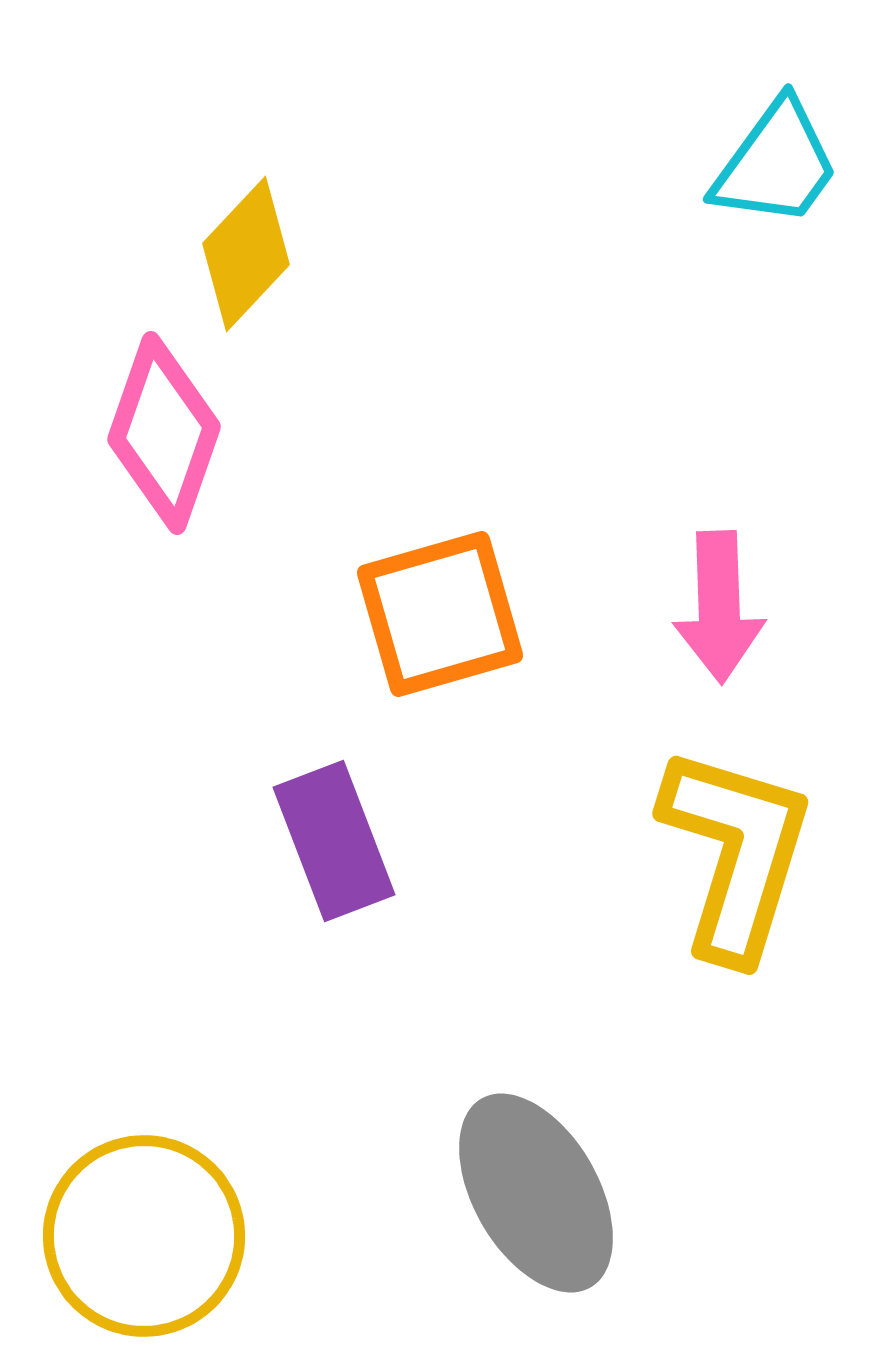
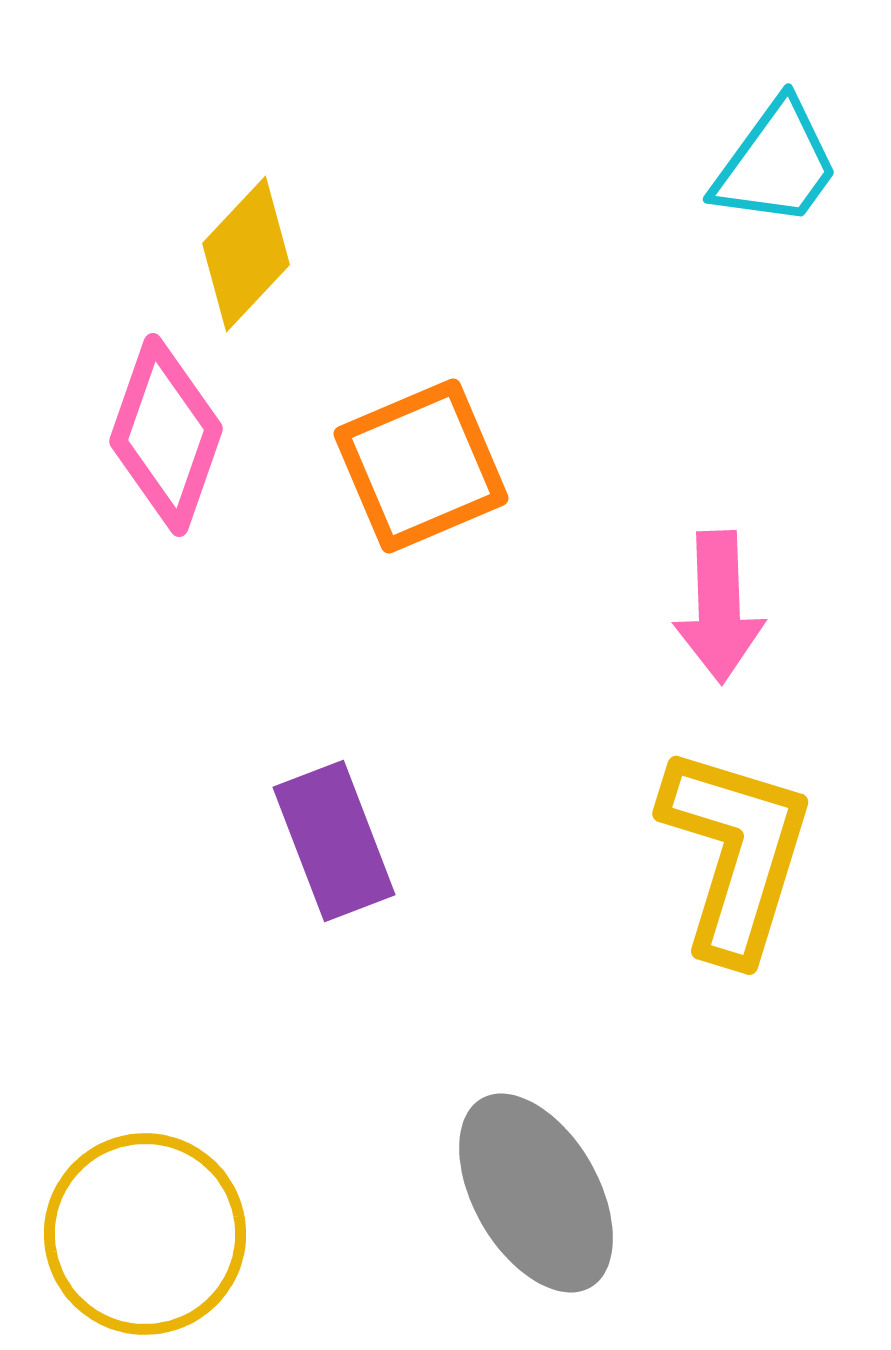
pink diamond: moved 2 px right, 2 px down
orange square: moved 19 px left, 148 px up; rotated 7 degrees counterclockwise
yellow circle: moved 1 px right, 2 px up
